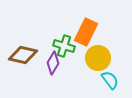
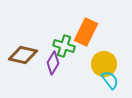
yellow circle: moved 6 px right, 6 px down
